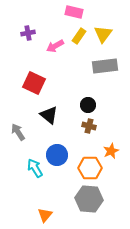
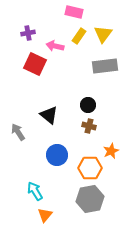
pink arrow: rotated 42 degrees clockwise
red square: moved 1 px right, 19 px up
cyan arrow: moved 23 px down
gray hexagon: moved 1 px right; rotated 16 degrees counterclockwise
